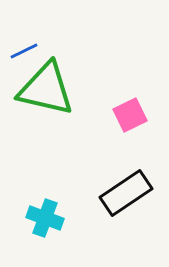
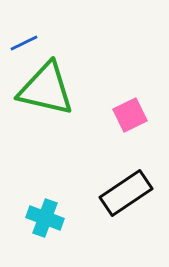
blue line: moved 8 px up
